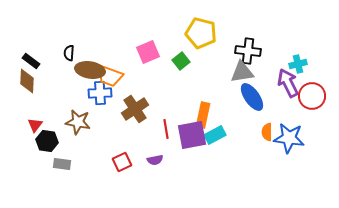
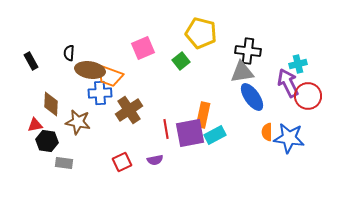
pink square: moved 5 px left, 4 px up
black rectangle: rotated 24 degrees clockwise
brown diamond: moved 24 px right, 23 px down
red circle: moved 4 px left
brown cross: moved 6 px left, 1 px down
red triangle: rotated 42 degrees clockwise
purple square: moved 2 px left, 2 px up
gray rectangle: moved 2 px right, 1 px up
